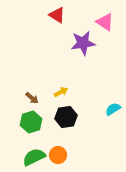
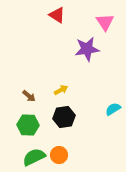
pink triangle: rotated 24 degrees clockwise
purple star: moved 4 px right, 6 px down
yellow arrow: moved 2 px up
brown arrow: moved 3 px left, 2 px up
black hexagon: moved 2 px left
green hexagon: moved 3 px left, 3 px down; rotated 20 degrees clockwise
orange circle: moved 1 px right
